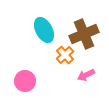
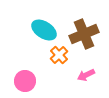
cyan ellipse: rotated 30 degrees counterclockwise
orange cross: moved 6 px left
